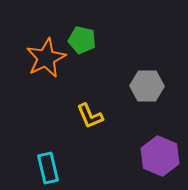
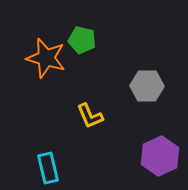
orange star: rotated 30 degrees counterclockwise
purple hexagon: rotated 12 degrees clockwise
